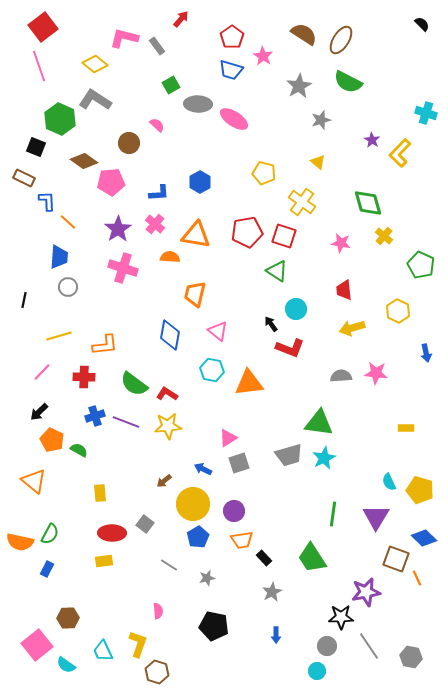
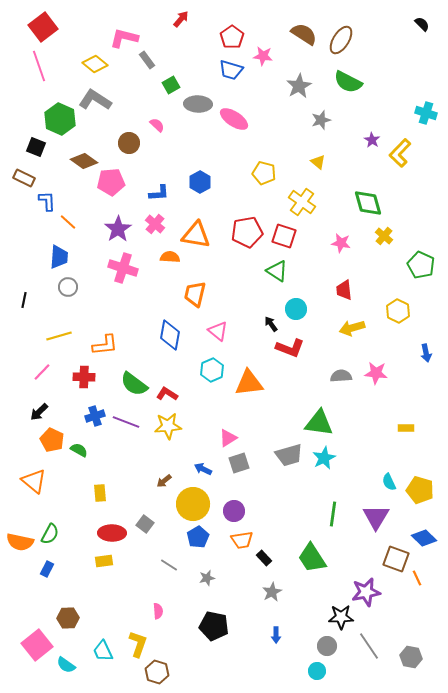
gray rectangle at (157, 46): moved 10 px left, 14 px down
pink star at (263, 56): rotated 24 degrees counterclockwise
cyan hexagon at (212, 370): rotated 25 degrees clockwise
